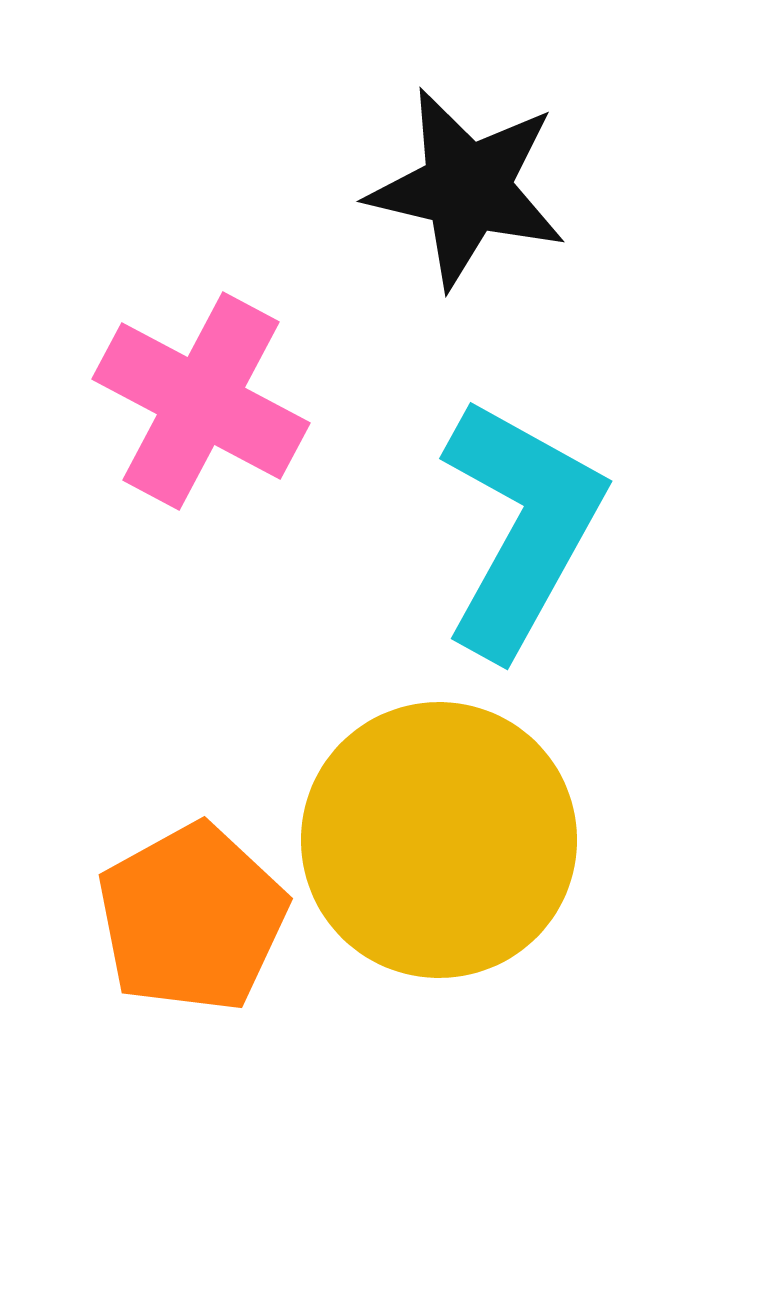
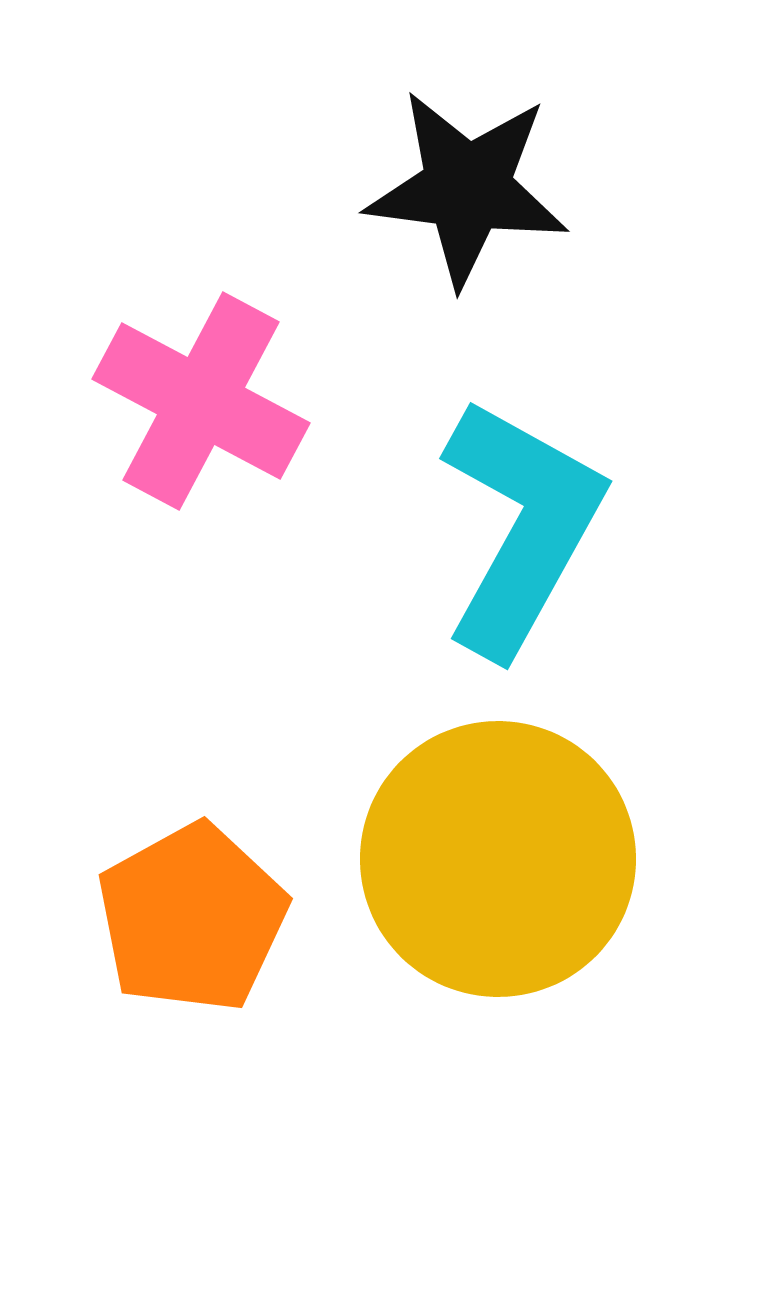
black star: rotated 6 degrees counterclockwise
yellow circle: moved 59 px right, 19 px down
